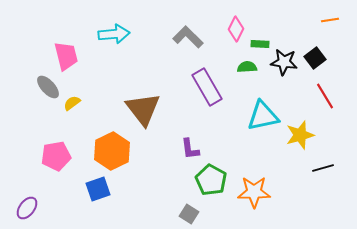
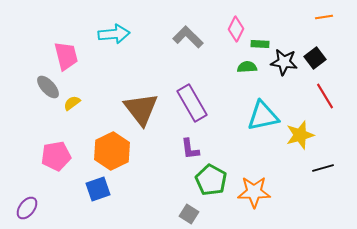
orange line: moved 6 px left, 3 px up
purple rectangle: moved 15 px left, 16 px down
brown triangle: moved 2 px left
